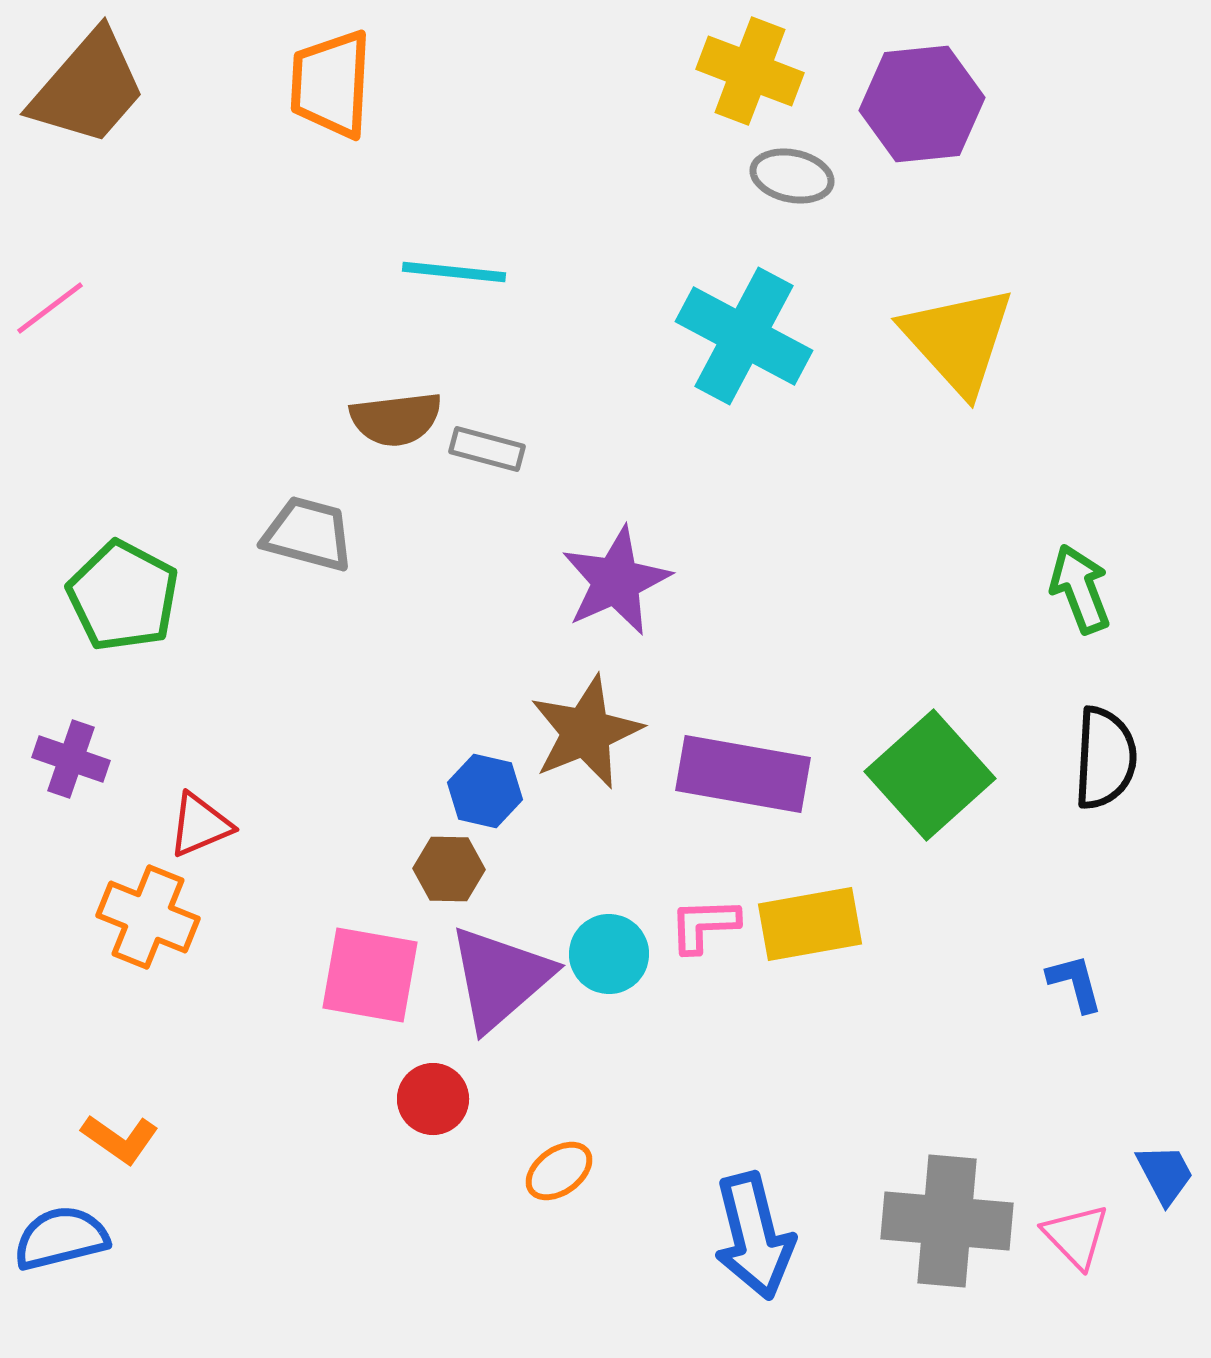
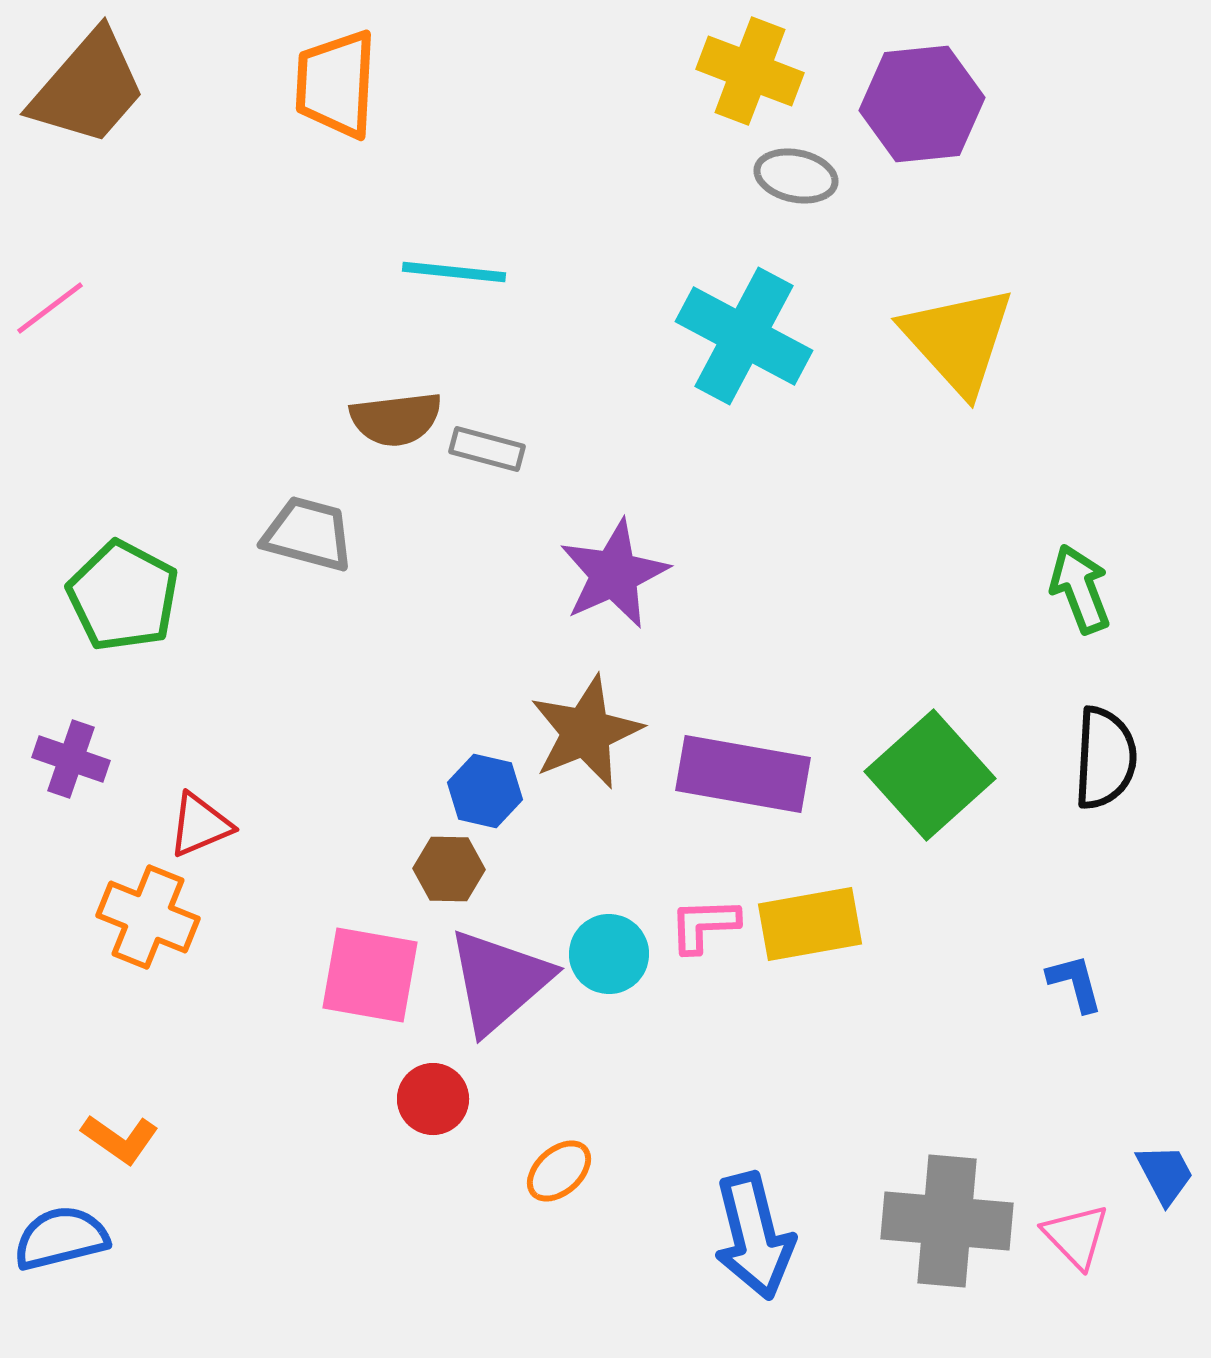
orange trapezoid: moved 5 px right
gray ellipse: moved 4 px right
purple star: moved 2 px left, 7 px up
purple triangle: moved 1 px left, 3 px down
orange ellipse: rotated 6 degrees counterclockwise
